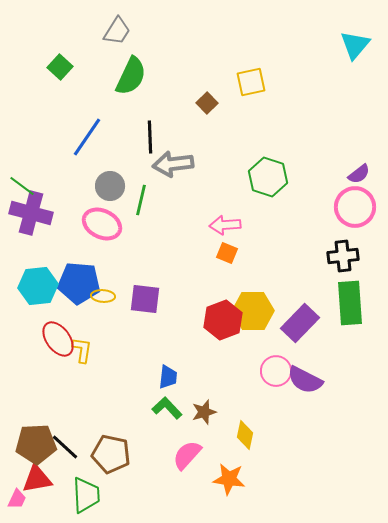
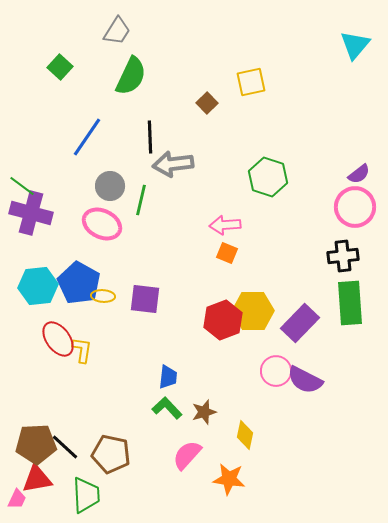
blue pentagon at (79, 283): rotated 24 degrees clockwise
